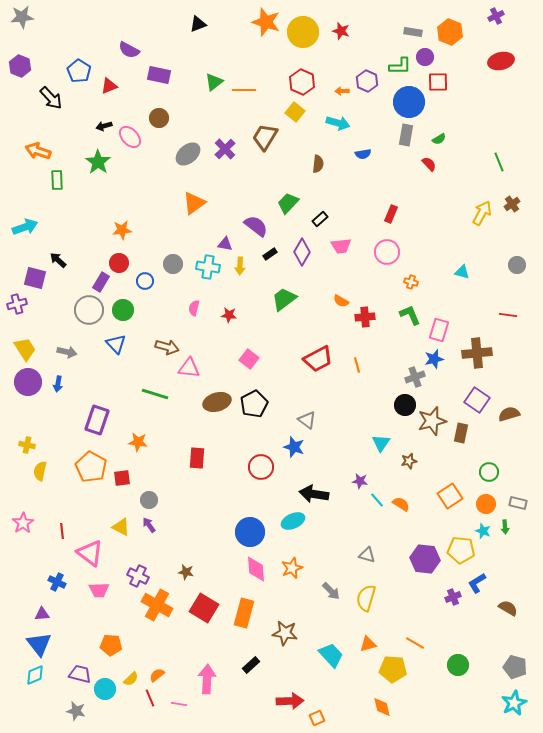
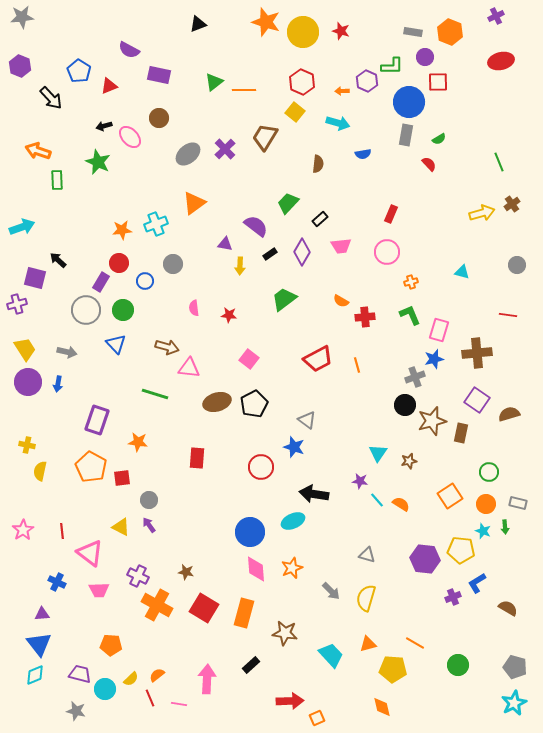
green L-shape at (400, 66): moved 8 px left
green star at (98, 162): rotated 10 degrees counterclockwise
yellow arrow at (482, 213): rotated 45 degrees clockwise
cyan arrow at (25, 227): moved 3 px left
cyan cross at (208, 267): moved 52 px left, 43 px up; rotated 30 degrees counterclockwise
orange cross at (411, 282): rotated 32 degrees counterclockwise
pink semicircle at (194, 308): rotated 21 degrees counterclockwise
gray circle at (89, 310): moved 3 px left
cyan triangle at (381, 443): moved 3 px left, 10 px down
pink star at (23, 523): moved 7 px down
